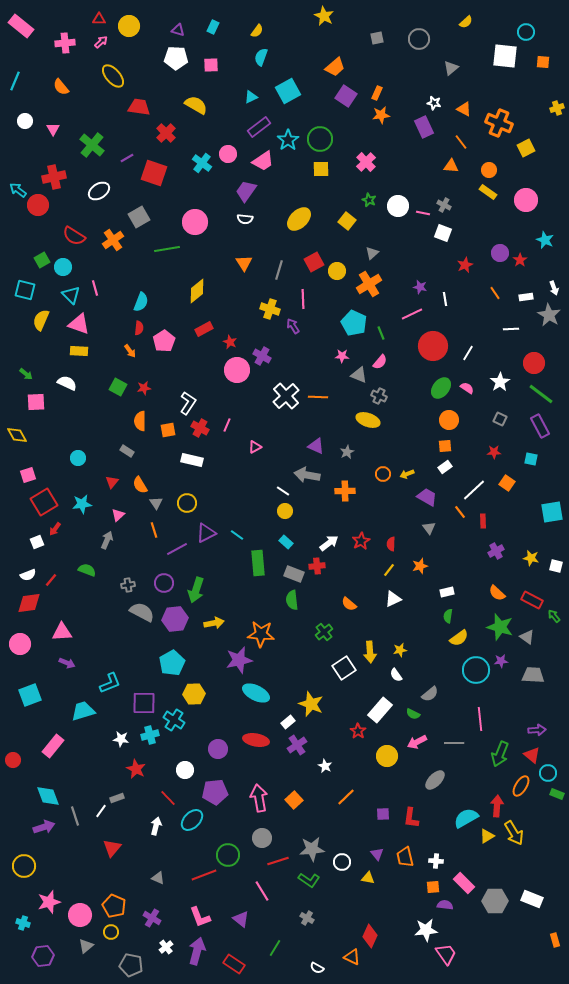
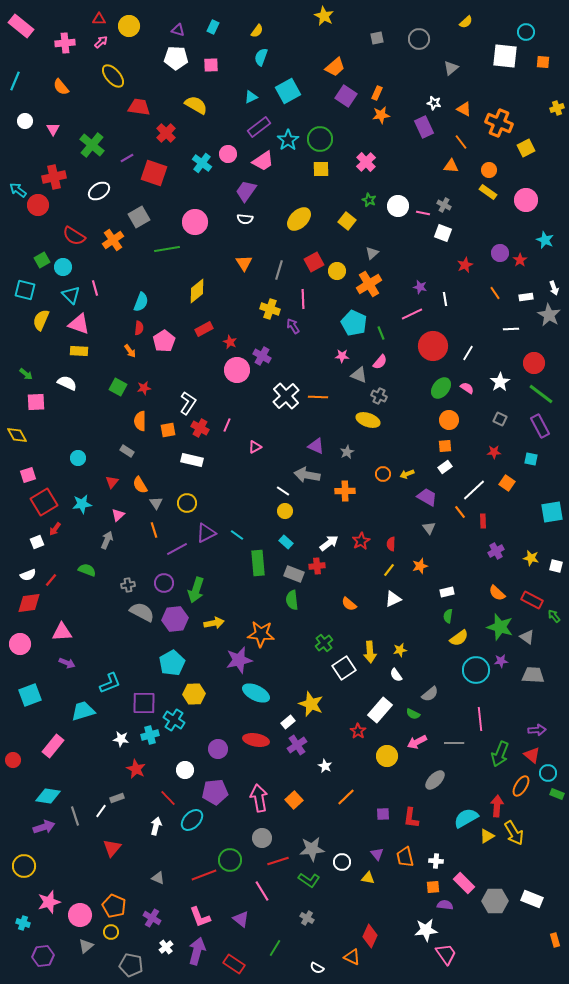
green cross at (324, 632): moved 11 px down
cyan diamond at (48, 796): rotated 60 degrees counterclockwise
green circle at (228, 855): moved 2 px right, 5 px down
